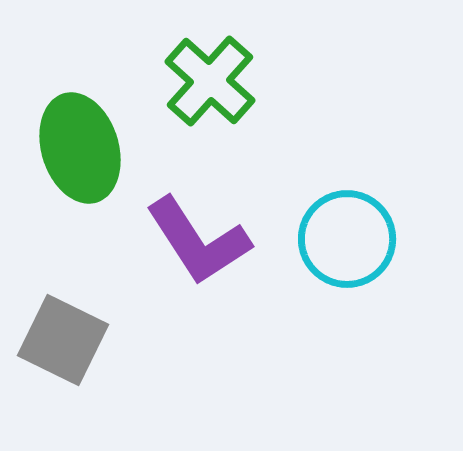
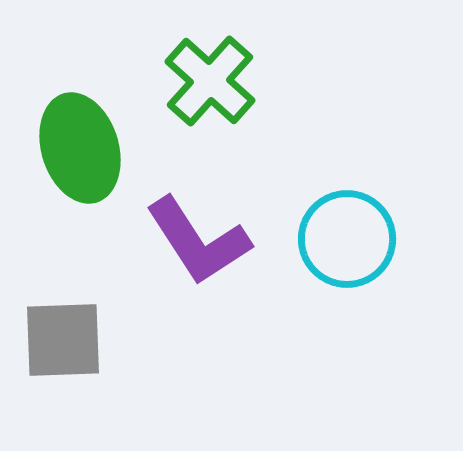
gray square: rotated 28 degrees counterclockwise
